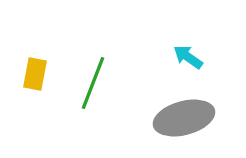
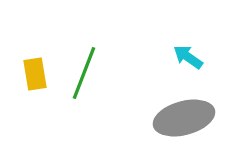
yellow rectangle: rotated 20 degrees counterclockwise
green line: moved 9 px left, 10 px up
